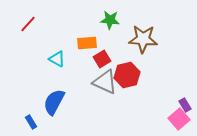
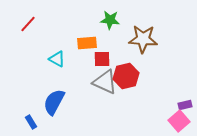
red square: rotated 30 degrees clockwise
red hexagon: moved 1 px left, 1 px down
purple rectangle: rotated 72 degrees counterclockwise
pink square: moved 2 px down
